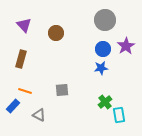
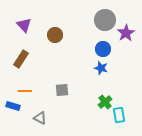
brown circle: moved 1 px left, 2 px down
purple star: moved 13 px up
brown rectangle: rotated 18 degrees clockwise
blue star: rotated 24 degrees clockwise
orange line: rotated 16 degrees counterclockwise
blue rectangle: rotated 64 degrees clockwise
gray triangle: moved 1 px right, 3 px down
